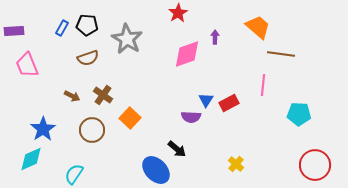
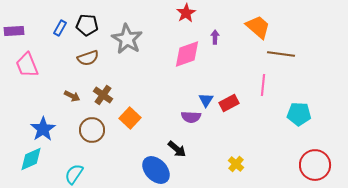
red star: moved 8 px right
blue rectangle: moved 2 px left
